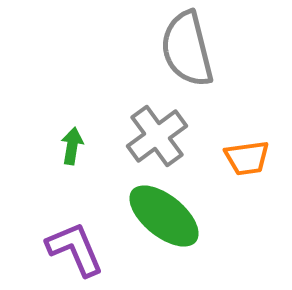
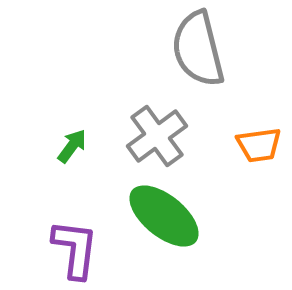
gray semicircle: moved 11 px right
green arrow: rotated 27 degrees clockwise
orange trapezoid: moved 12 px right, 13 px up
purple L-shape: rotated 30 degrees clockwise
